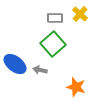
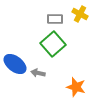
yellow cross: rotated 14 degrees counterclockwise
gray rectangle: moved 1 px down
gray arrow: moved 2 px left, 3 px down
